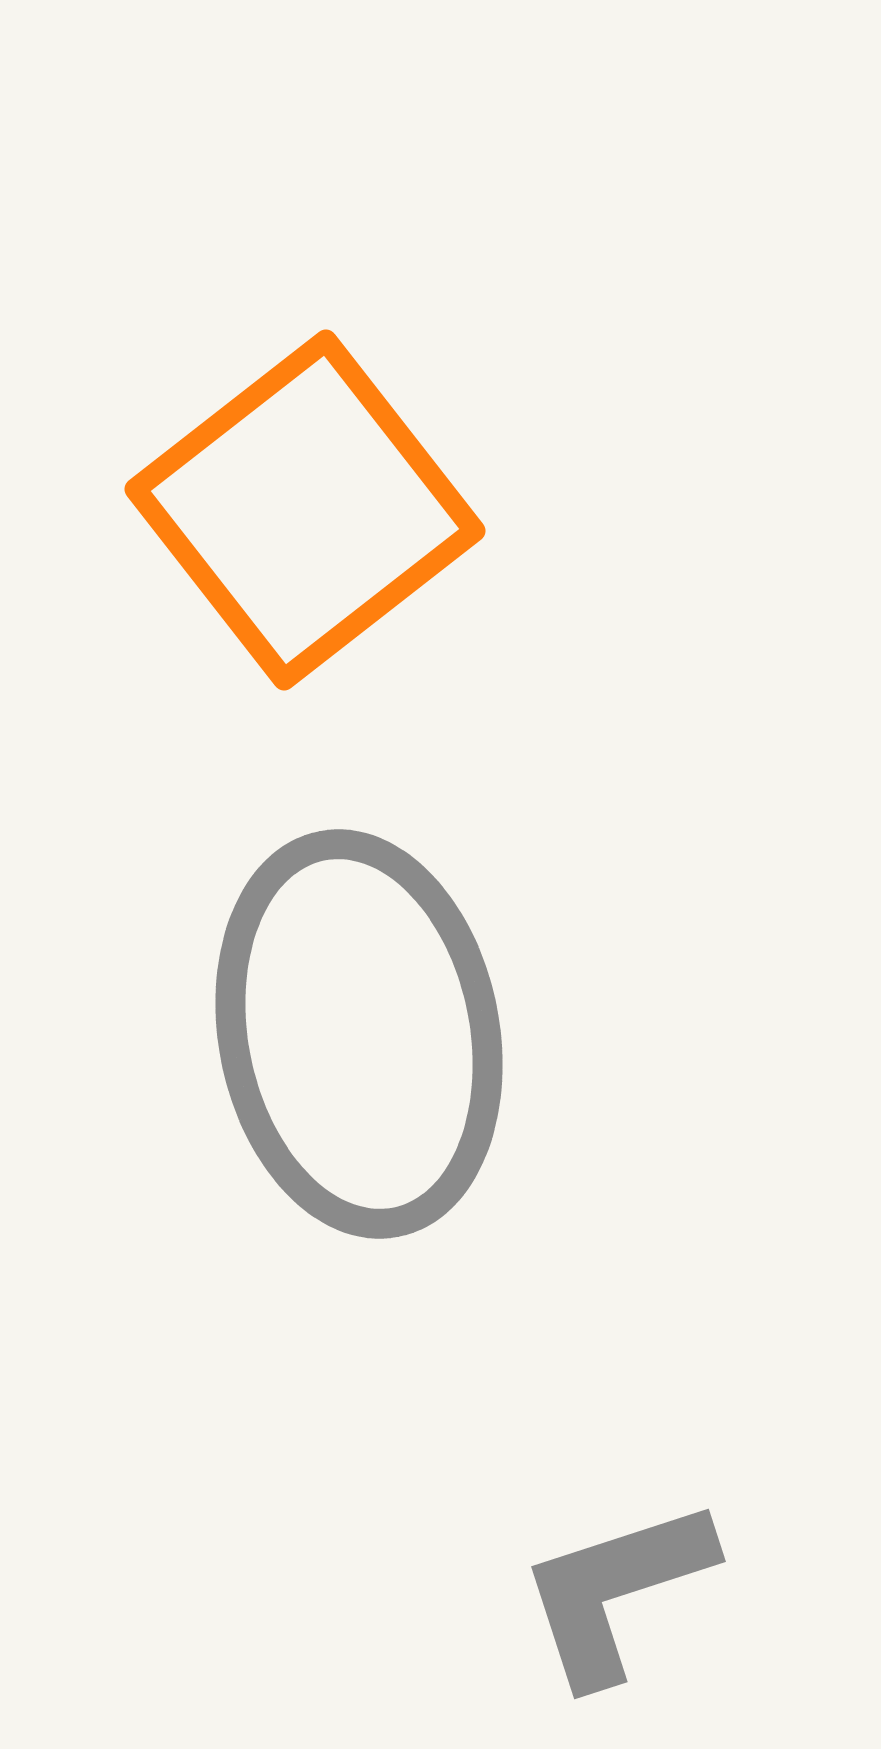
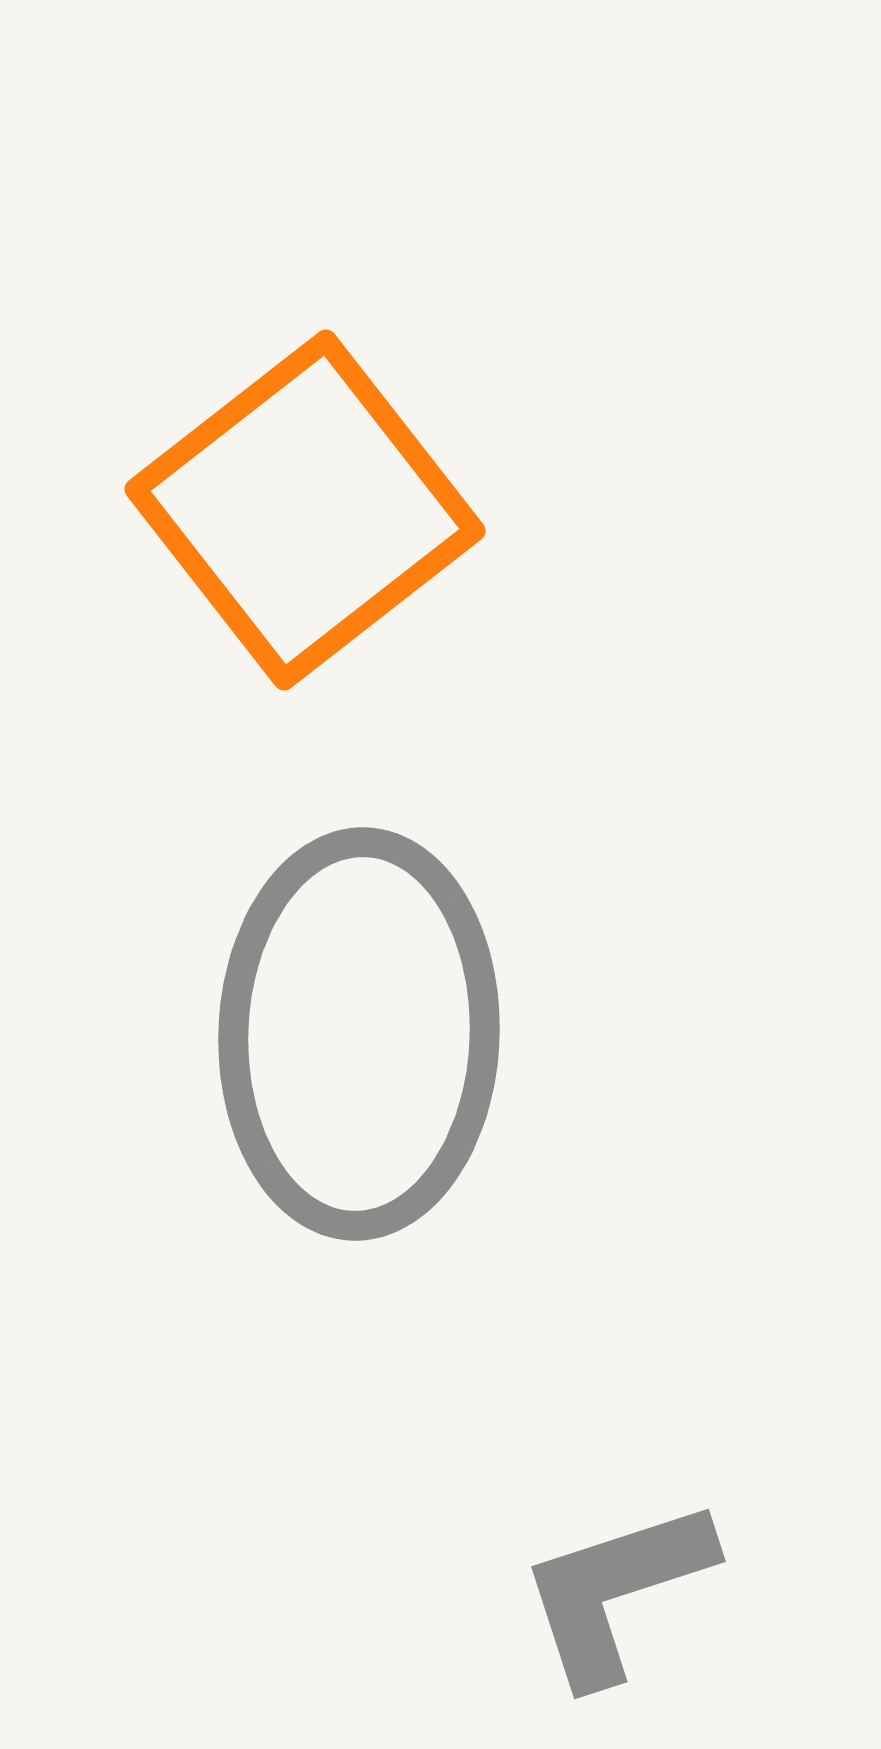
gray ellipse: rotated 13 degrees clockwise
